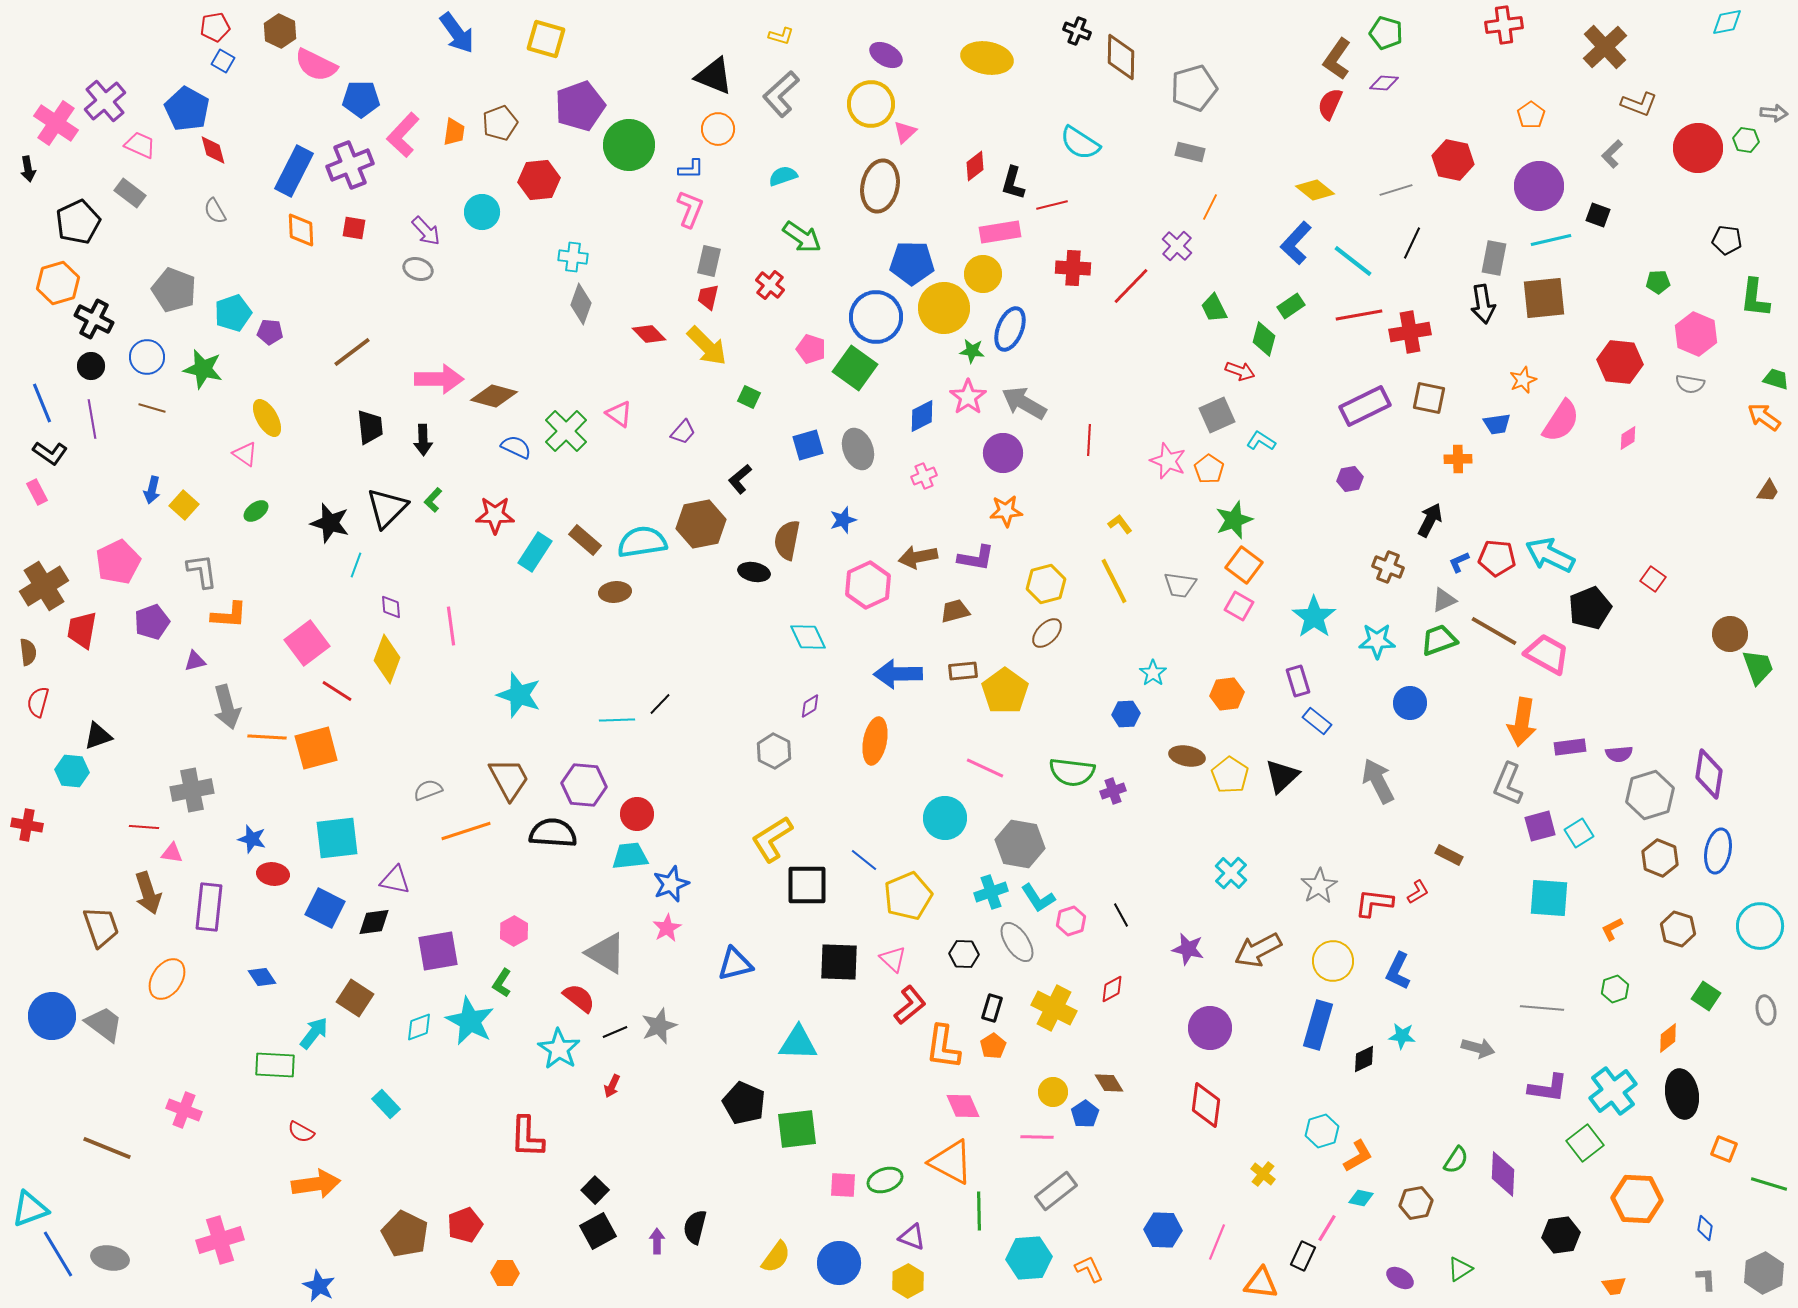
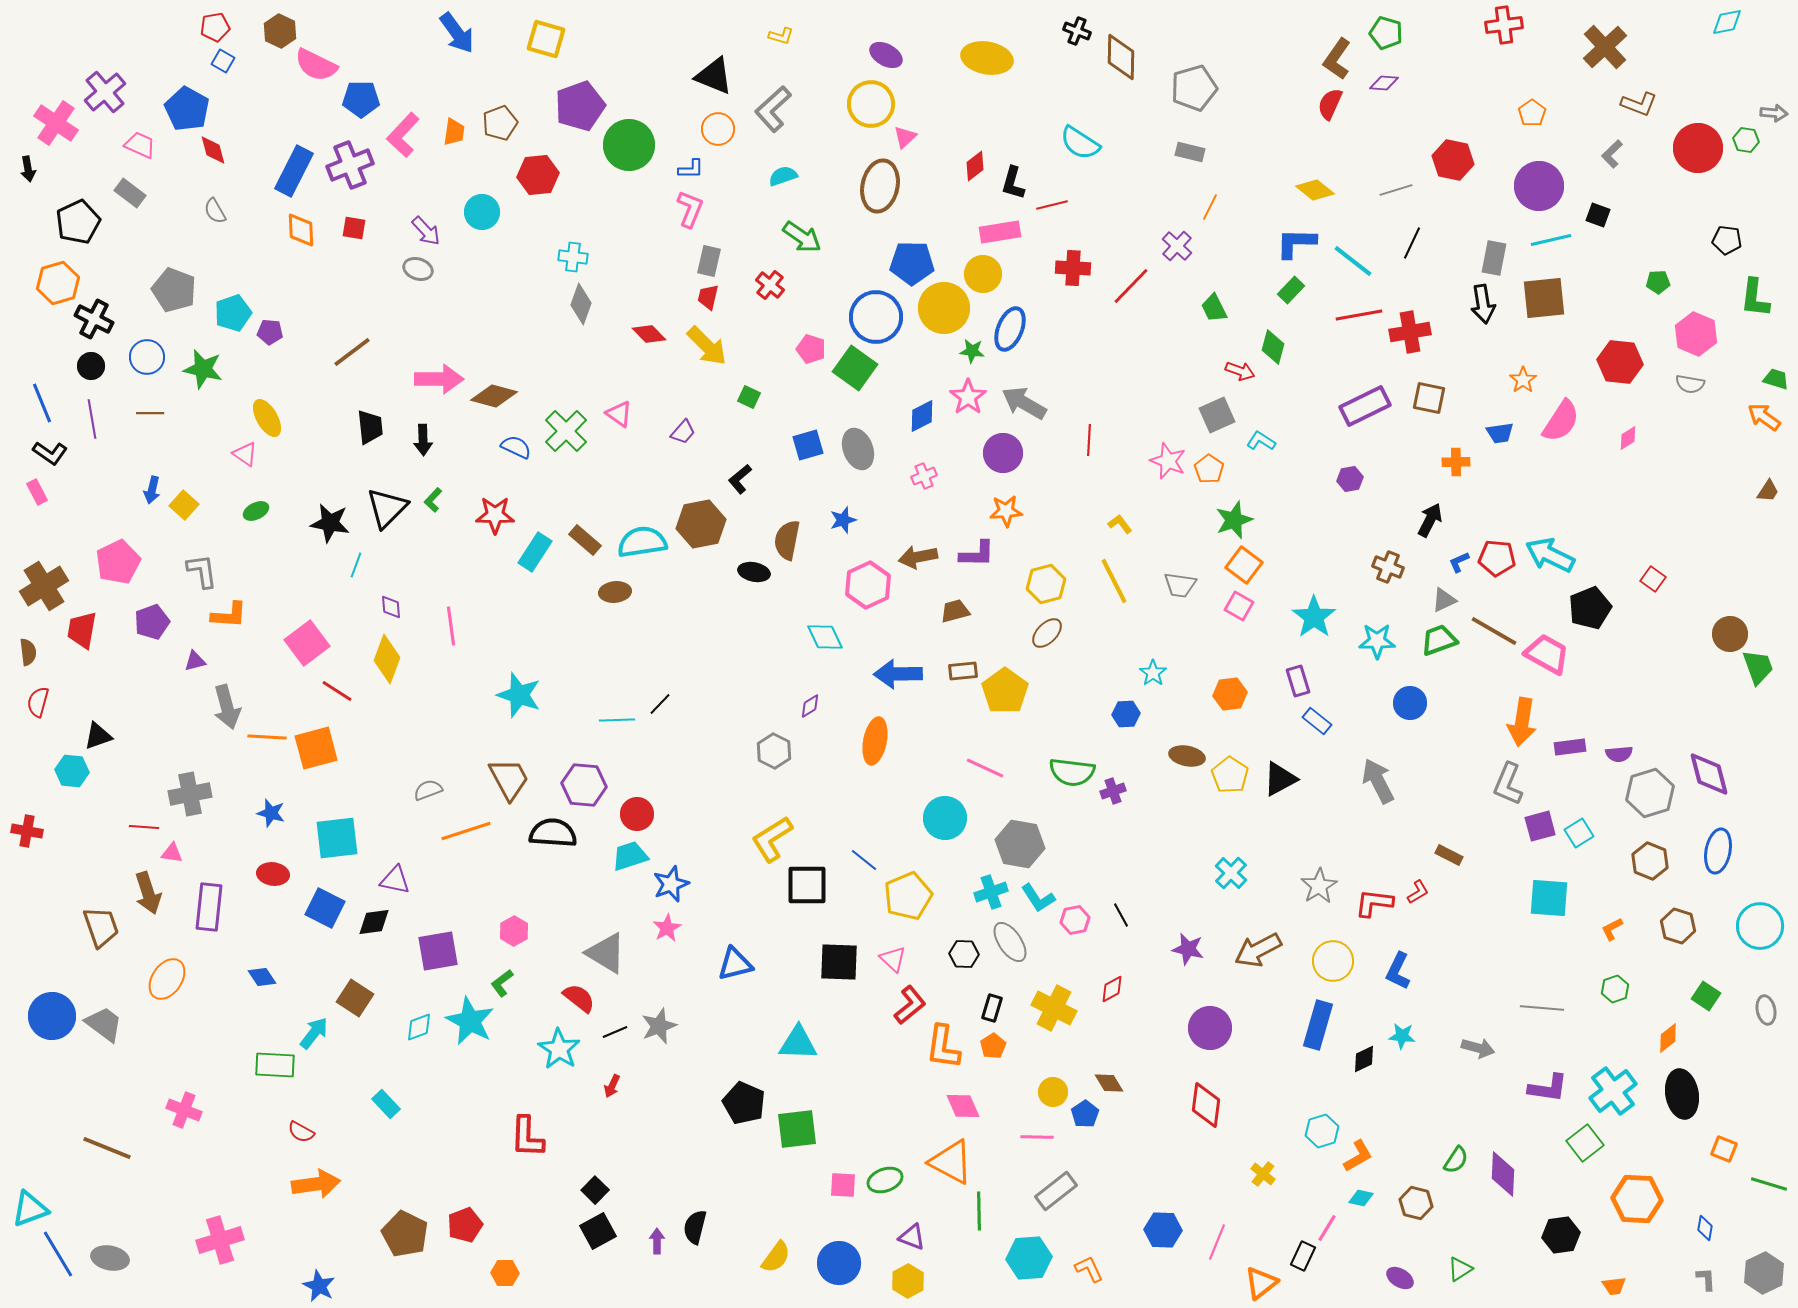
gray L-shape at (781, 94): moved 8 px left, 15 px down
purple cross at (105, 101): moved 9 px up
orange pentagon at (1531, 115): moved 1 px right, 2 px up
pink triangle at (905, 132): moved 5 px down
red hexagon at (539, 180): moved 1 px left, 5 px up
blue L-shape at (1296, 243): rotated 48 degrees clockwise
green rectangle at (1291, 306): moved 16 px up; rotated 12 degrees counterclockwise
green diamond at (1264, 339): moved 9 px right, 8 px down
orange star at (1523, 380): rotated 12 degrees counterclockwise
brown line at (152, 408): moved 2 px left, 5 px down; rotated 16 degrees counterclockwise
blue trapezoid at (1497, 424): moved 3 px right, 9 px down
orange cross at (1458, 459): moved 2 px left, 3 px down
green ellipse at (256, 511): rotated 10 degrees clockwise
black star at (330, 523): rotated 6 degrees counterclockwise
purple L-shape at (976, 558): moved 1 px right, 4 px up; rotated 9 degrees counterclockwise
cyan diamond at (808, 637): moved 17 px right
orange hexagon at (1227, 694): moved 3 px right
purple diamond at (1709, 774): rotated 24 degrees counterclockwise
black triangle at (1282, 776): moved 2 px left, 3 px down; rotated 15 degrees clockwise
gray cross at (192, 790): moved 2 px left, 4 px down
gray hexagon at (1650, 795): moved 2 px up
red cross at (27, 825): moved 6 px down
blue star at (252, 839): moved 19 px right, 26 px up
cyan trapezoid at (630, 856): rotated 12 degrees counterclockwise
brown hexagon at (1660, 858): moved 10 px left, 3 px down
pink hexagon at (1071, 921): moved 4 px right, 1 px up; rotated 8 degrees clockwise
brown hexagon at (1678, 929): moved 3 px up
gray ellipse at (1017, 942): moved 7 px left
green L-shape at (502, 983): rotated 20 degrees clockwise
brown hexagon at (1416, 1203): rotated 24 degrees clockwise
orange triangle at (1261, 1283): rotated 45 degrees counterclockwise
